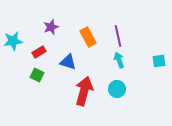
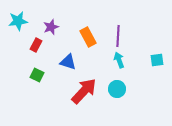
purple line: rotated 15 degrees clockwise
cyan star: moved 5 px right, 20 px up
red rectangle: moved 3 px left, 7 px up; rotated 32 degrees counterclockwise
cyan square: moved 2 px left, 1 px up
red arrow: rotated 28 degrees clockwise
